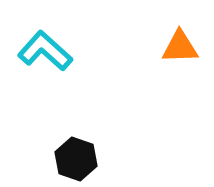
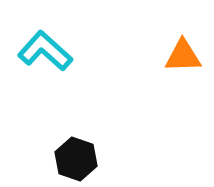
orange triangle: moved 3 px right, 9 px down
